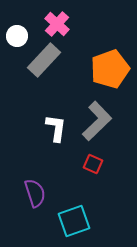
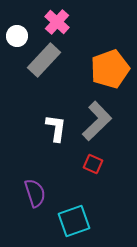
pink cross: moved 2 px up
